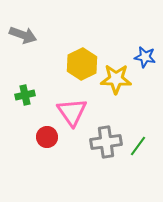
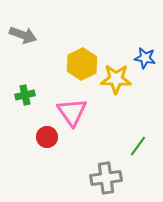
blue star: moved 1 px down
gray cross: moved 36 px down
